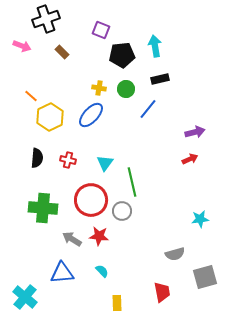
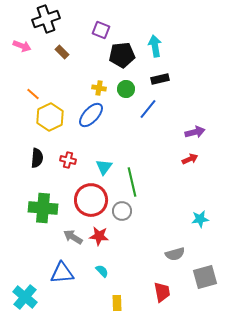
orange line: moved 2 px right, 2 px up
cyan triangle: moved 1 px left, 4 px down
gray arrow: moved 1 px right, 2 px up
